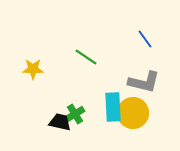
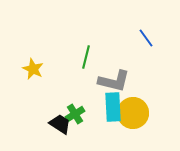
blue line: moved 1 px right, 1 px up
green line: rotated 70 degrees clockwise
yellow star: rotated 25 degrees clockwise
gray L-shape: moved 30 px left, 1 px up
black trapezoid: moved 2 px down; rotated 20 degrees clockwise
